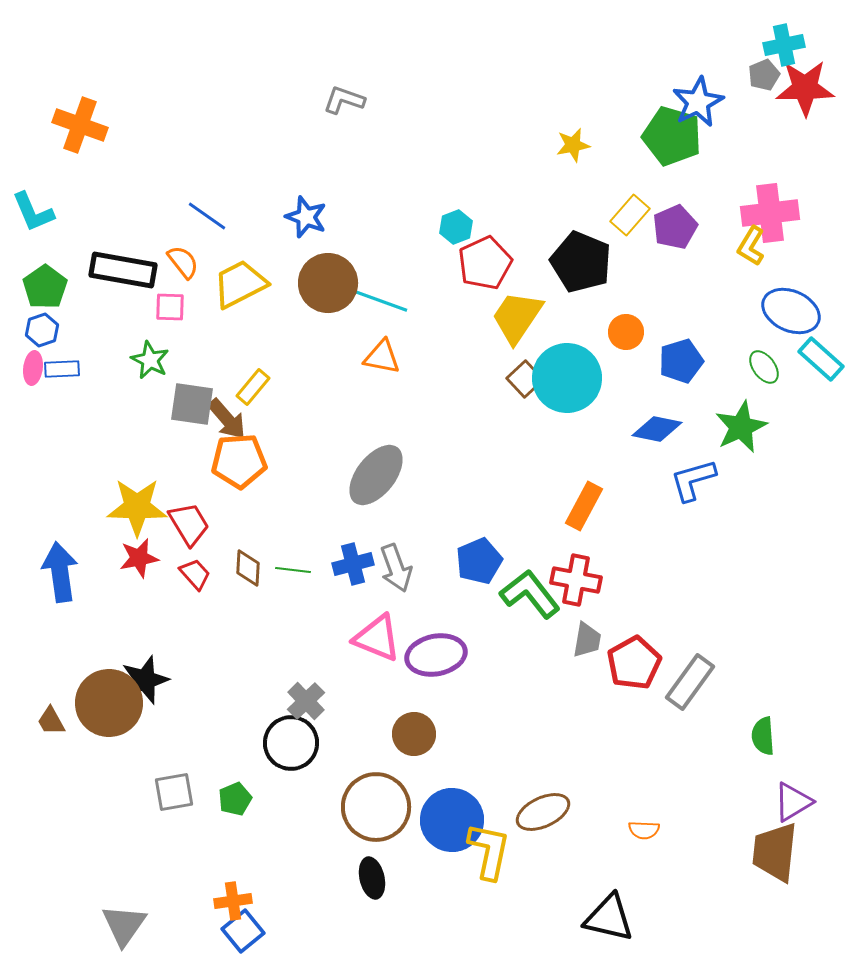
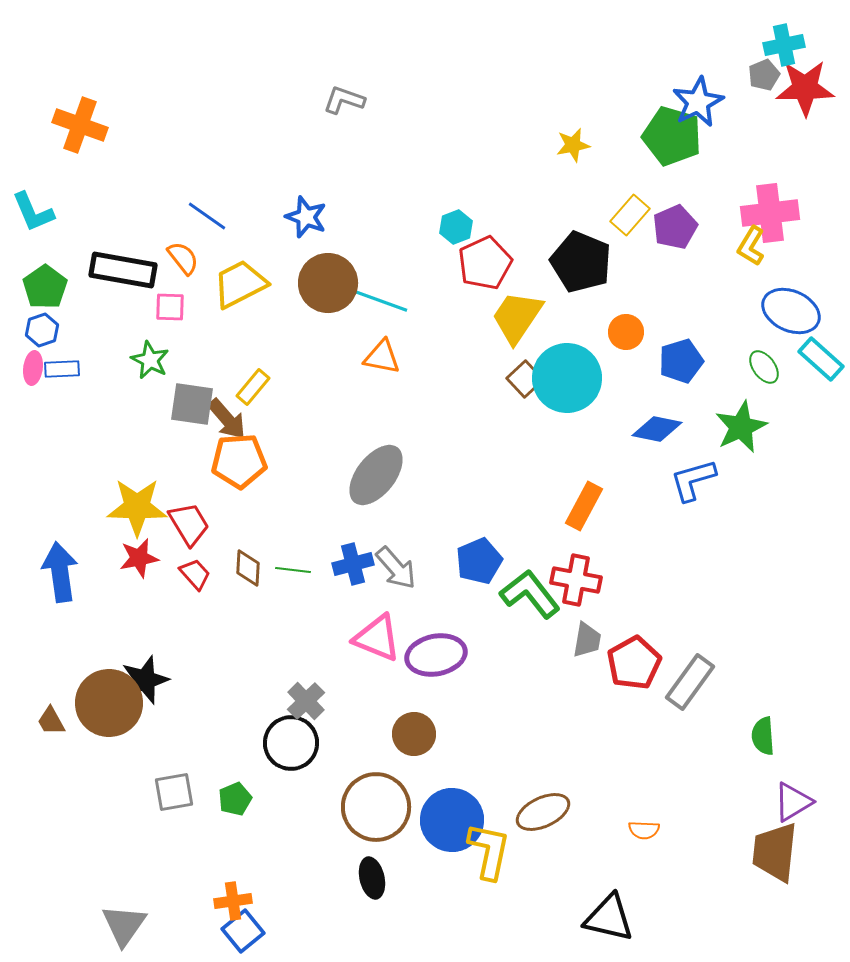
orange semicircle at (183, 262): moved 4 px up
gray arrow at (396, 568): rotated 21 degrees counterclockwise
